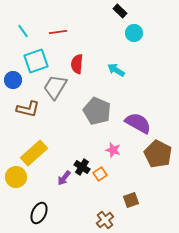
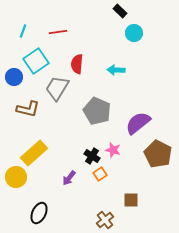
cyan line: rotated 56 degrees clockwise
cyan square: rotated 15 degrees counterclockwise
cyan arrow: rotated 30 degrees counterclockwise
blue circle: moved 1 px right, 3 px up
gray trapezoid: moved 2 px right, 1 px down
purple semicircle: rotated 68 degrees counterclockwise
black cross: moved 10 px right, 11 px up
purple arrow: moved 5 px right
brown square: rotated 21 degrees clockwise
